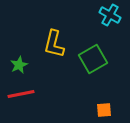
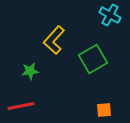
yellow L-shape: moved 4 px up; rotated 28 degrees clockwise
green star: moved 11 px right, 6 px down; rotated 18 degrees clockwise
red line: moved 12 px down
